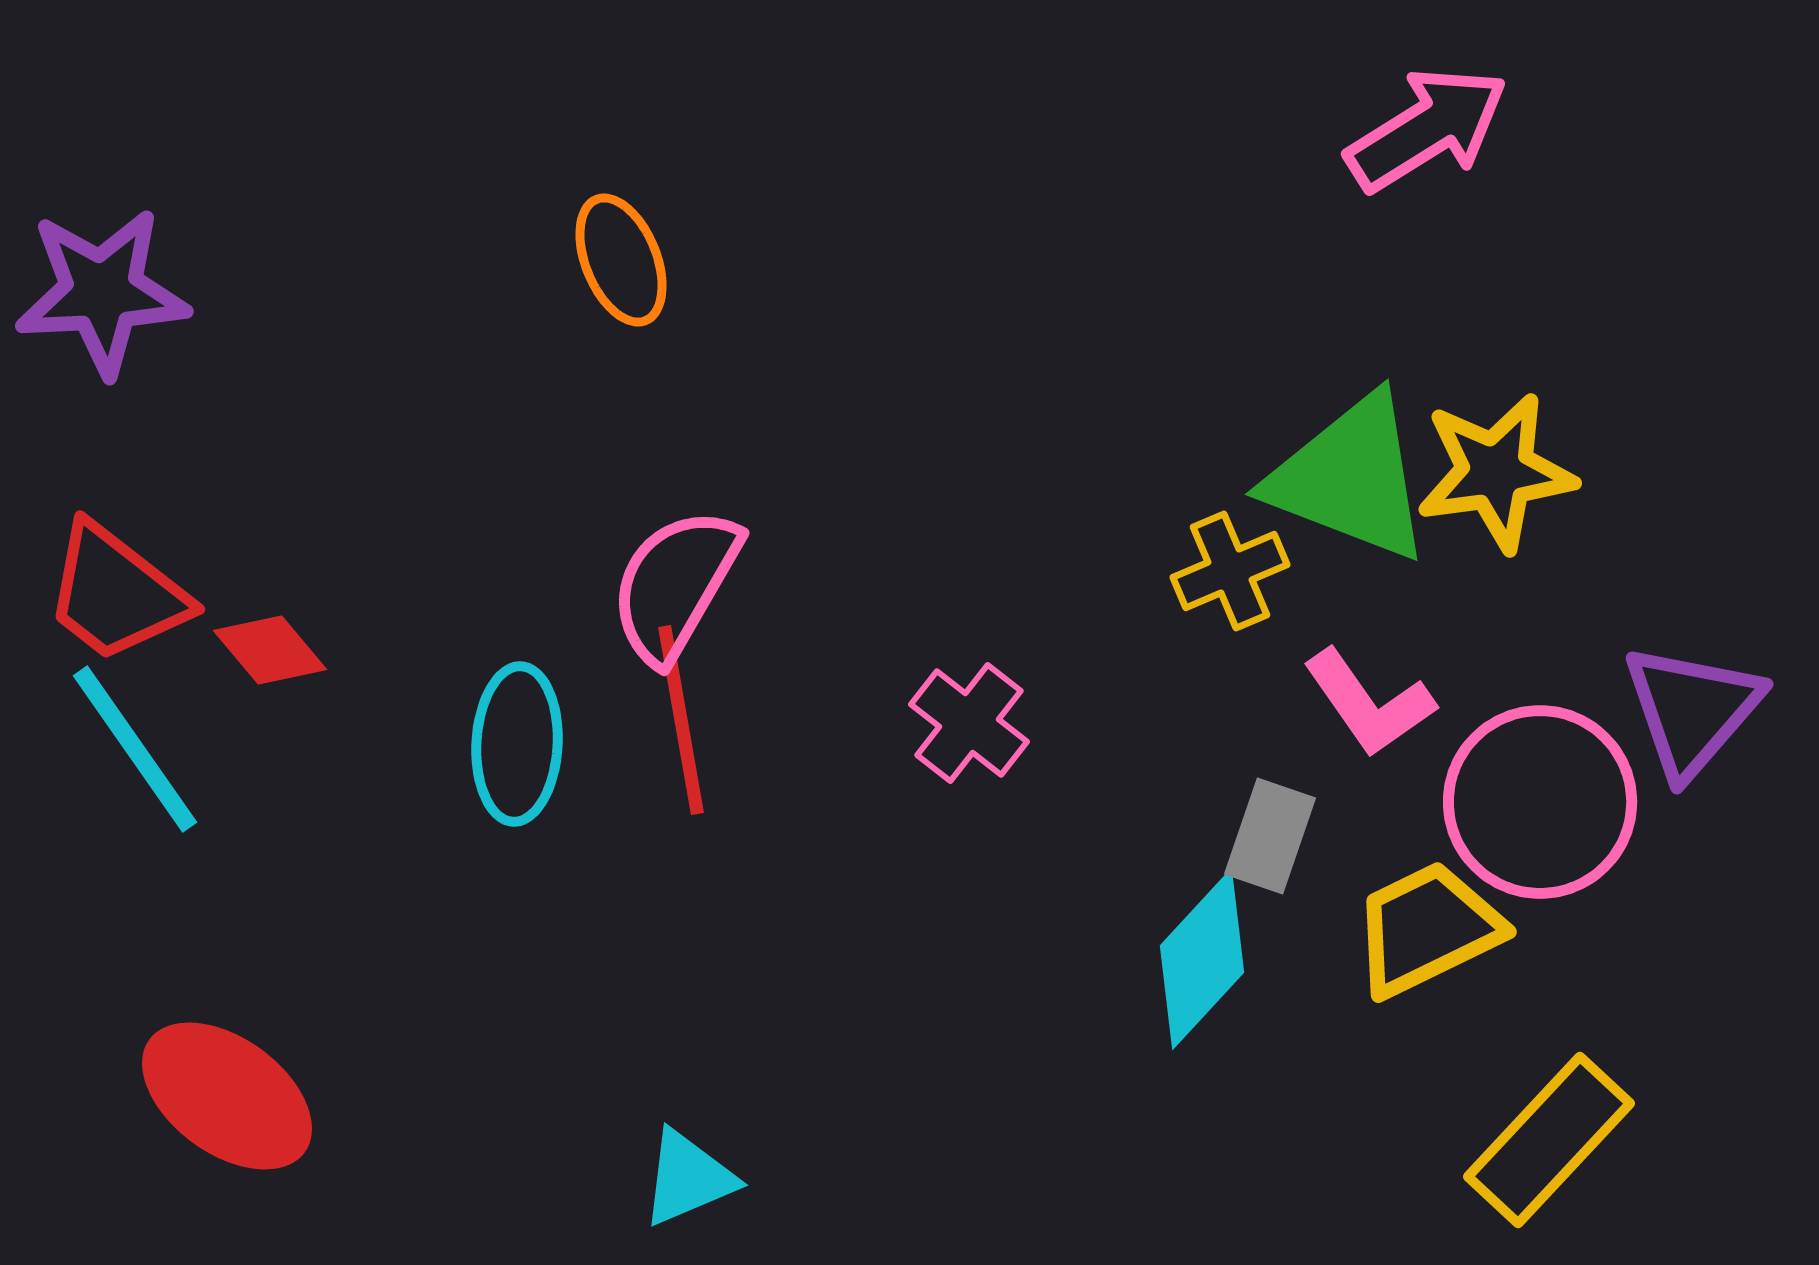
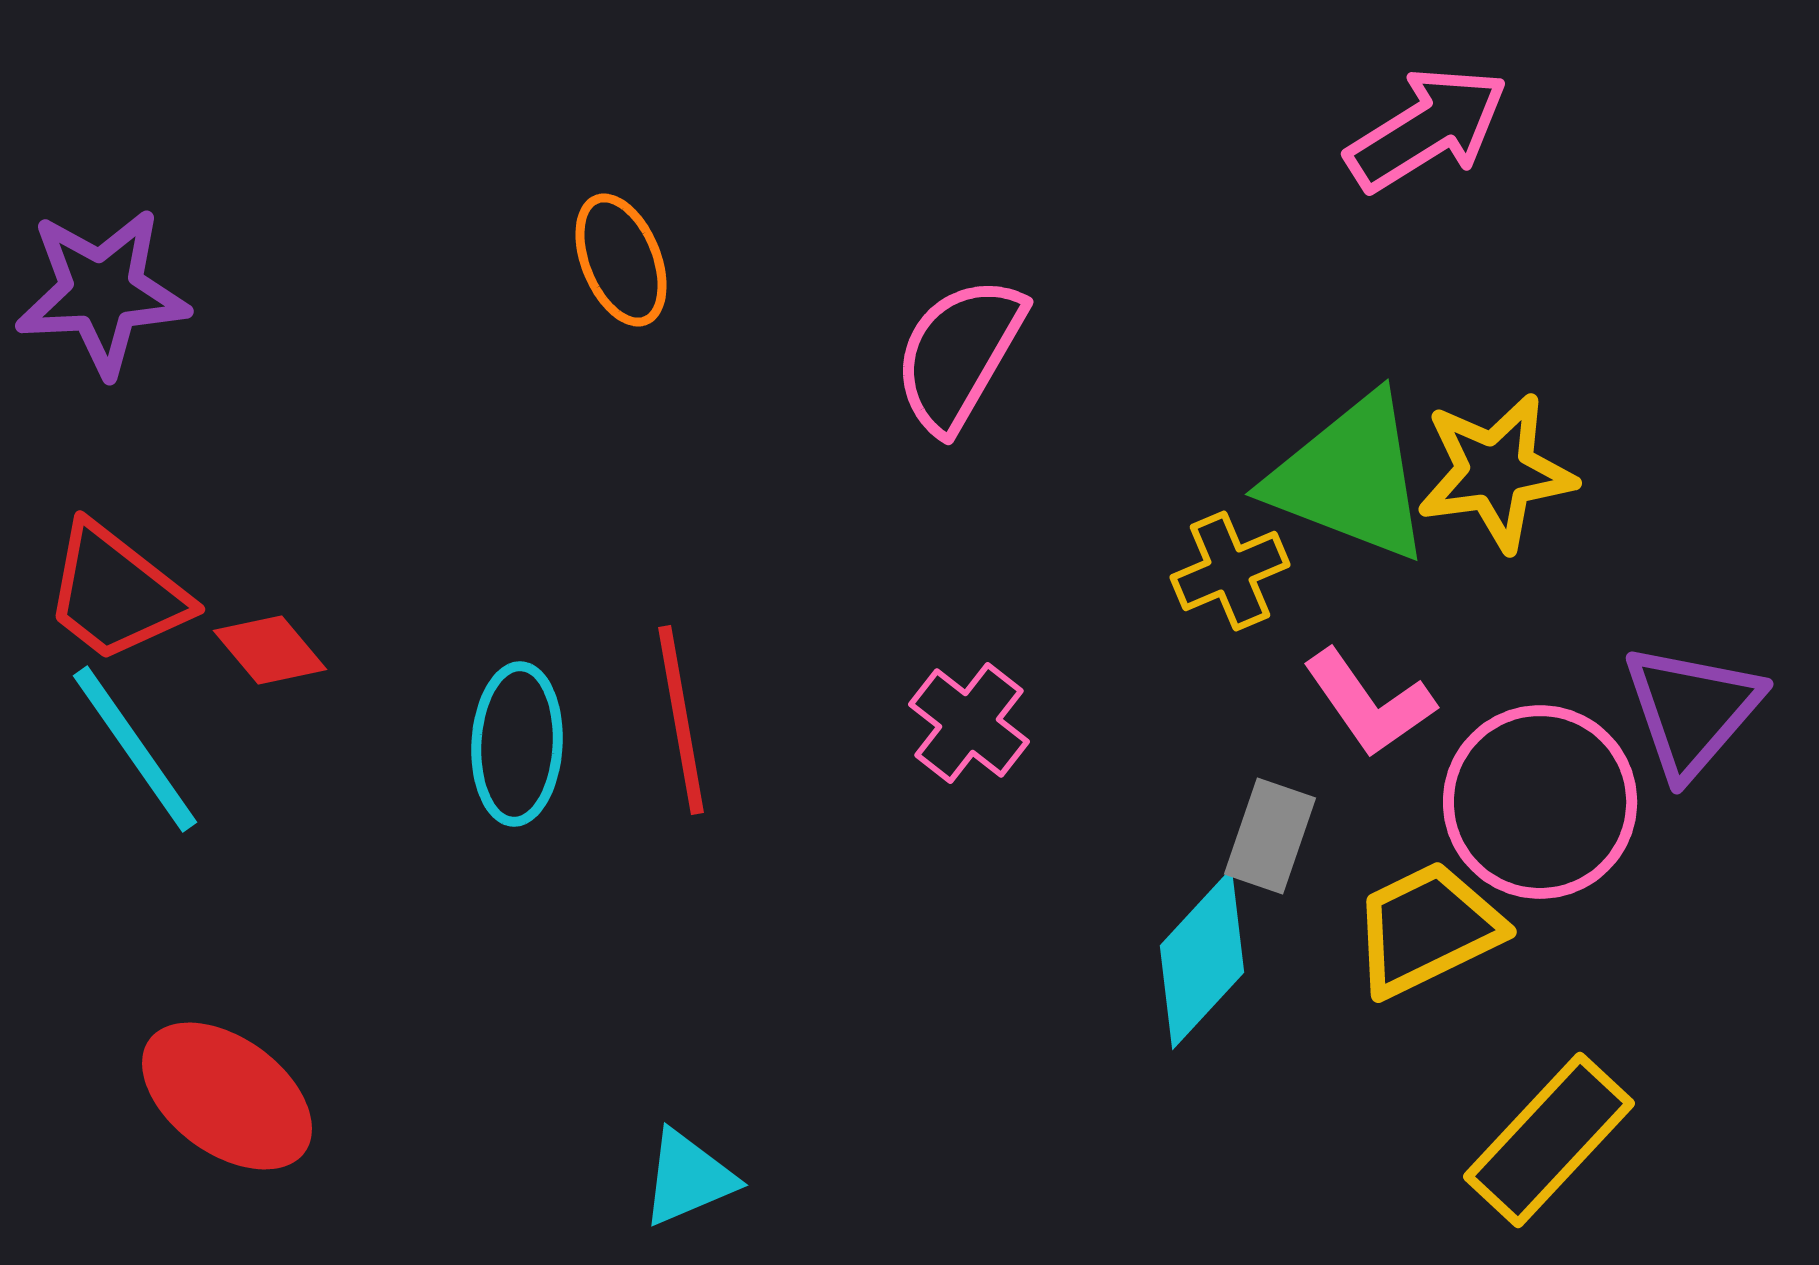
pink semicircle: moved 284 px right, 231 px up
